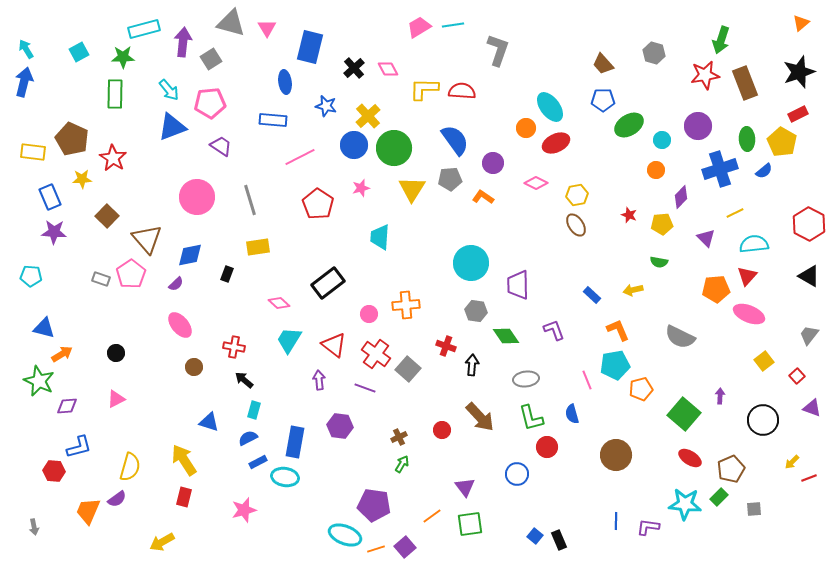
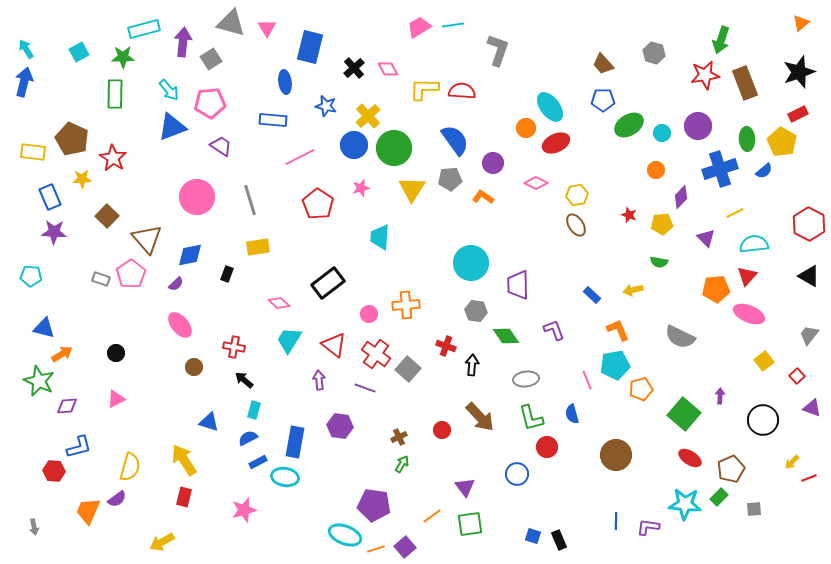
cyan circle at (662, 140): moved 7 px up
blue square at (535, 536): moved 2 px left; rotated 21 degrees counterclockwise
